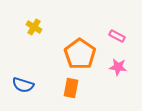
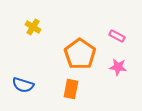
yellow cross: moved 1 px left
orange rectangle: moved 1 px down
